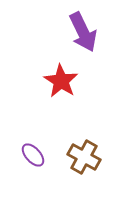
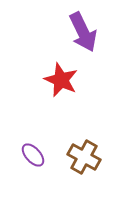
red star: moved 1 px up; rotated 8 degrees counterclockwise
